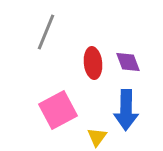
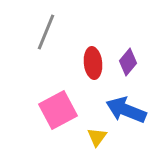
purple diamond: rotated 60 degrees clockwise
blue arrow: rotated 111 degrees clockwise
